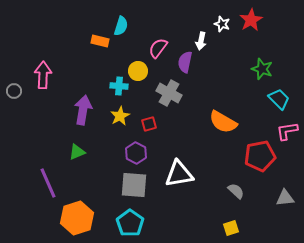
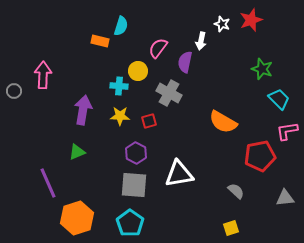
red star: rotated 10 degrees clockwise
yellow star: rotated 30 degrees clockwise
red square: moved 3 px up
